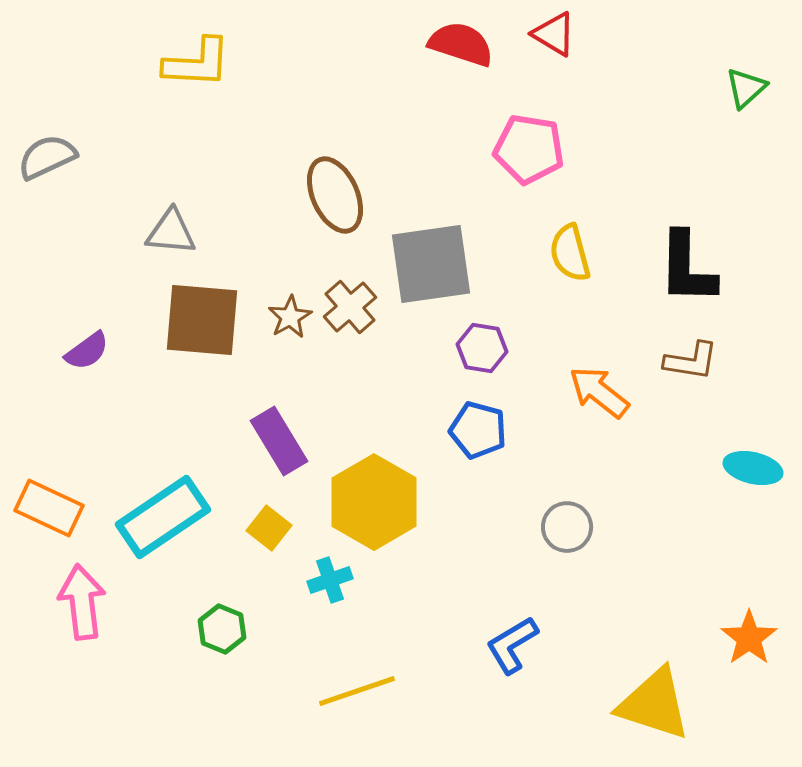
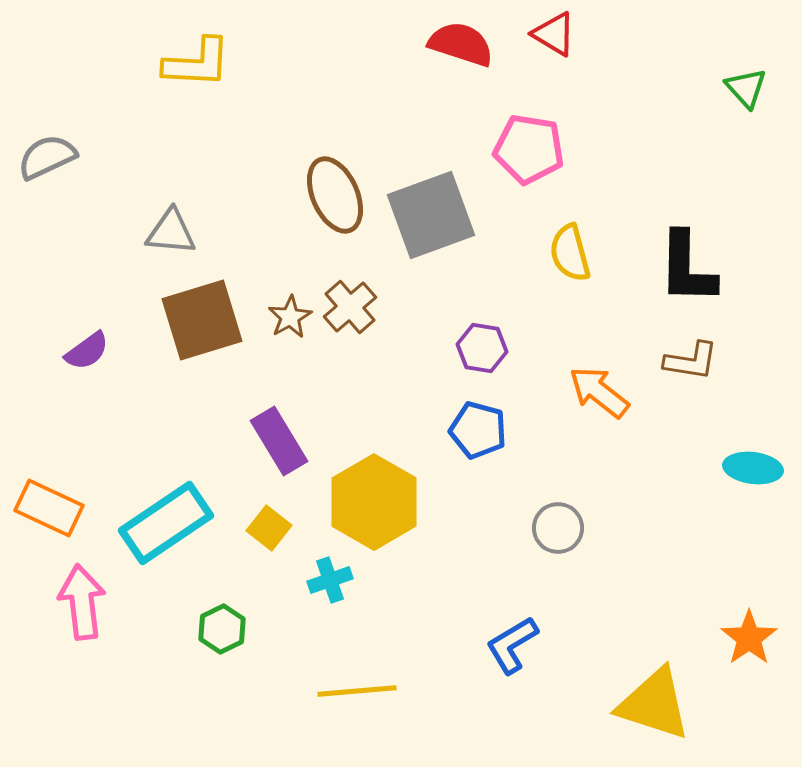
green triangle: rotated 30 degrees counterclockwise
gray square: moved 49 px up; rotated 12 degrees counterclockwise
brown square: rotated 22 degrees counterclockwise
cyan ellipse: rotated 6 degrees counterclockwise
cyan rectangle: moved 3 px right, 6 px down
gray circle: moved 9 px left, 1 px down
green hexagon: rotated 12 degrees clockwise
yellow line: rotated 14 degrees clockwise
